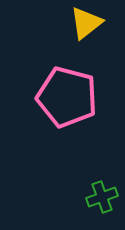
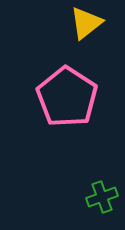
pink pentagon: rotated 18 degrees clockwise
